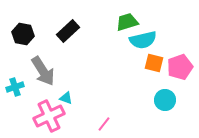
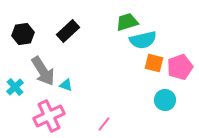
black hexagon: rotated 20 degrees counterclockwise
cyan cross: rotated 24 degrees counterclockwise
cyan triangle: moved 13 px up
